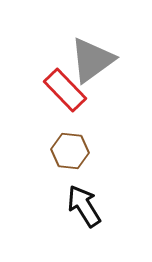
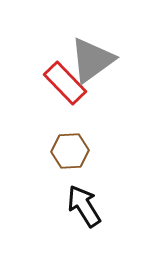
red rectangle: moved 7 px up
brown hexagon: rotated 9 degrees counterclockwise
